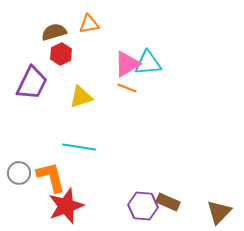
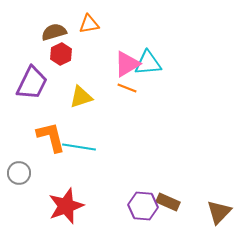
orange L-shape: moved 40 px up
